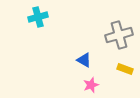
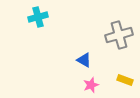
yellow rectangle: moved 11 px down
